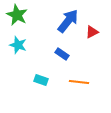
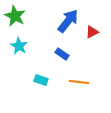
green star: moved 2 px left, 1 px down
cyan star: moved 1 px right, 1 px down; rotated 12 degrees clockwise
